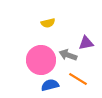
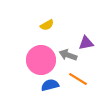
yellow semicircle: moved 1 px left, 2 px down; rotated 16 degrees counterclockwise
